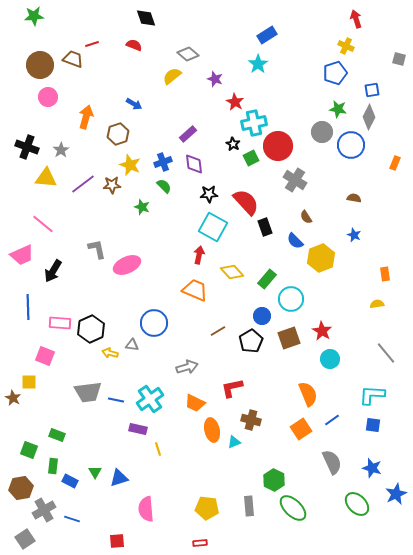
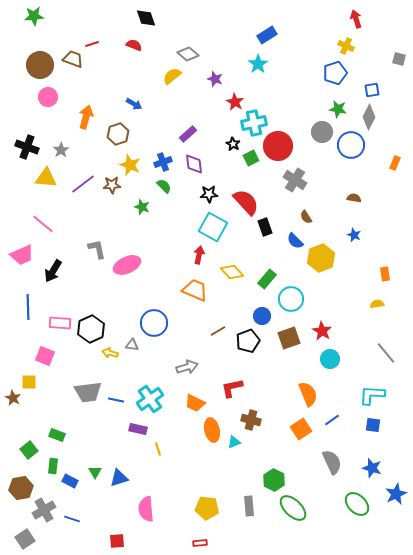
black pentagon at (251, 341): moved 3 px left; rotated 10 degrees clockwise
green square at (29, 450): rotated 30 degrees clockwise
